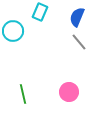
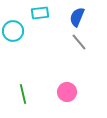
cyan rectangle: moved 1 px down; rotated 60 degrees clockwise
pink circle: moved 2 px left
